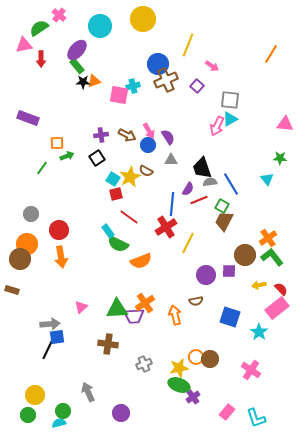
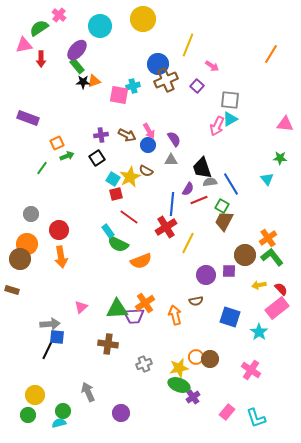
purple semicircle at (168, 137): moved 6 px right, 2 px down
orange square at (57, 143): rotated 24 degrees counterclockwise
blue square at (57, 337): rotated 14 degrees clockwise
